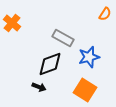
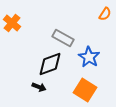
blue star: rotated 25 degrees counterclockwise
